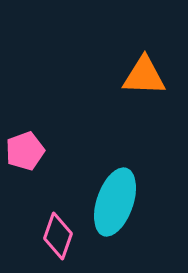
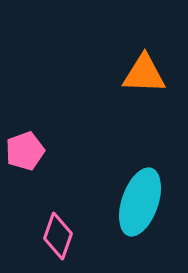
orange triangle: moved 2 px up
cyan ellipse: moved 25 px right
